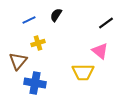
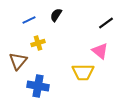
blue cross: moved 3 px right, 3 px down
